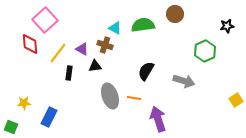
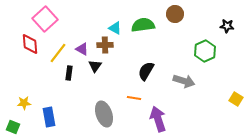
pink square: moved 1 px up
black star: rotated 16 degrees clockwise
brown cross: rotated 21 degrees counterclockwise
black triangle: rotated 48 degrees counterclockwise
gray ellipse: moved 6 px left, 18 px down
yellow square: moved 1 px up; rotated 24 degrees counterclockwise
blue rectangle: rotated 36 degrees counterclockwise
green square: moved 2 px right
